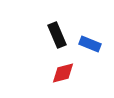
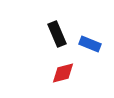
black rectangle: moved 1 px up
